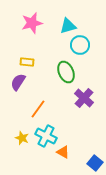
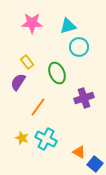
pink star: rotated 15 degrees clockwise
cyan circle: moved 1 px left, 2 px down
yellow rectangle: rotated 48 degrees clockwise
green ellipse: moved 9 px left, 1 px down
purple cross: rotated 30 degrees clockwise
orange line: moved 2 px up
cyan cross: moved 3 px down
orange triangle: moved 16 px right
blue square: moved 1 px down
